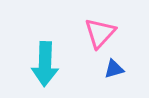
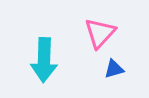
cyan arrow: moved 1 px left, 4 px up
